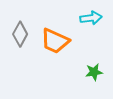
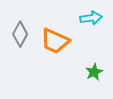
green star: rotated 18 degrees counterclockwise
